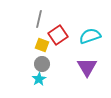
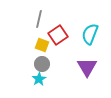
cyan semicircle: moved 2 px up; rotated 50 degrees counterclockwise
